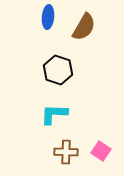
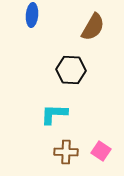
blue ellipse: moved 16 px left, 2 px up
brown semicircle: moved 9 px right
black hexagon: moved 13 px right; rotated 16 degrees counterclockwise
